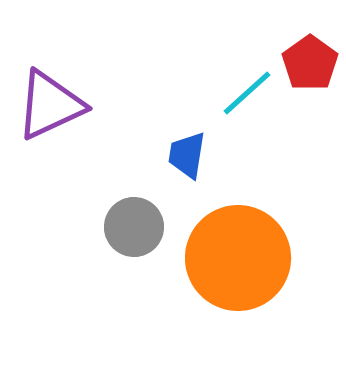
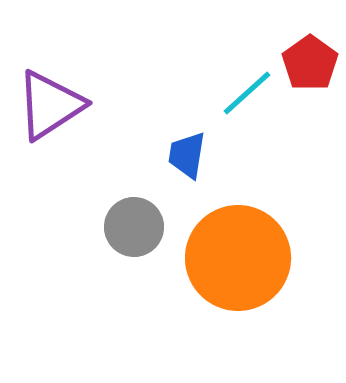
purple triangle: rotated 8 degrees counterclockwise
